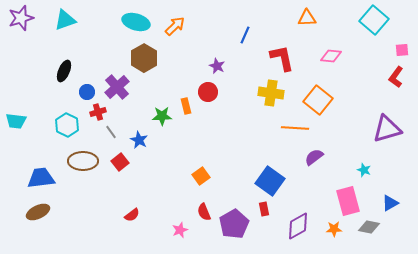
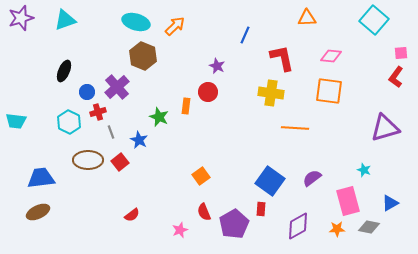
pink square at (402, 50): moved 1 px left, 3 px down
brown hexagon at (144, 58): moved 1 px left, 2 px up; rotated 8 degrees counterclockwise
orange square at (318, 100): moved 11 px right, 9 px up; rotated 32 degrees counterclockwise
orange rectangle at (186, 106): rotated 21 degrees clockwise
green star at (162, 116): moved 3 px left, 1 px down; rotated 24 degrees clockwise
cyan hexagon at (67, 125): moved 2 px right, 3 px up
purple triangle at (387, 129): moved 2 px left, 1 px up
gray line at (111, 132): rotated 16 degrees clockwise
purple semicircle at (314, 157): moved 2 px left, 21 px down
brown ellipse at (83, 161): moved 5 px right, 1 px up
red rectangle at (264, 209): moved 3 px left; rotated 16 degrees clockwise
orange star at (334, 229): moved 3 px right
